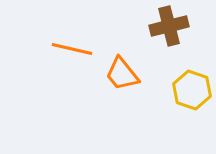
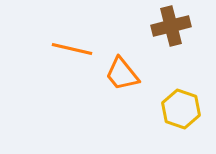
brown cross: moved 2 px right
yellow hexagon: moved 11 px left, 19 px down
